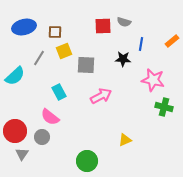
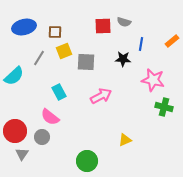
gray square: moved 3 px up
cyan semicircle: moved 1 px left
